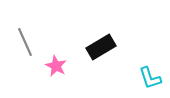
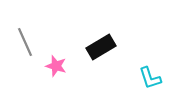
pink star: rotated 10 degrees counterclockwise
